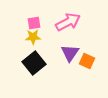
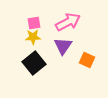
purple triangle: moved 7 px left, 7 px up
orange square: moved 1 px up
